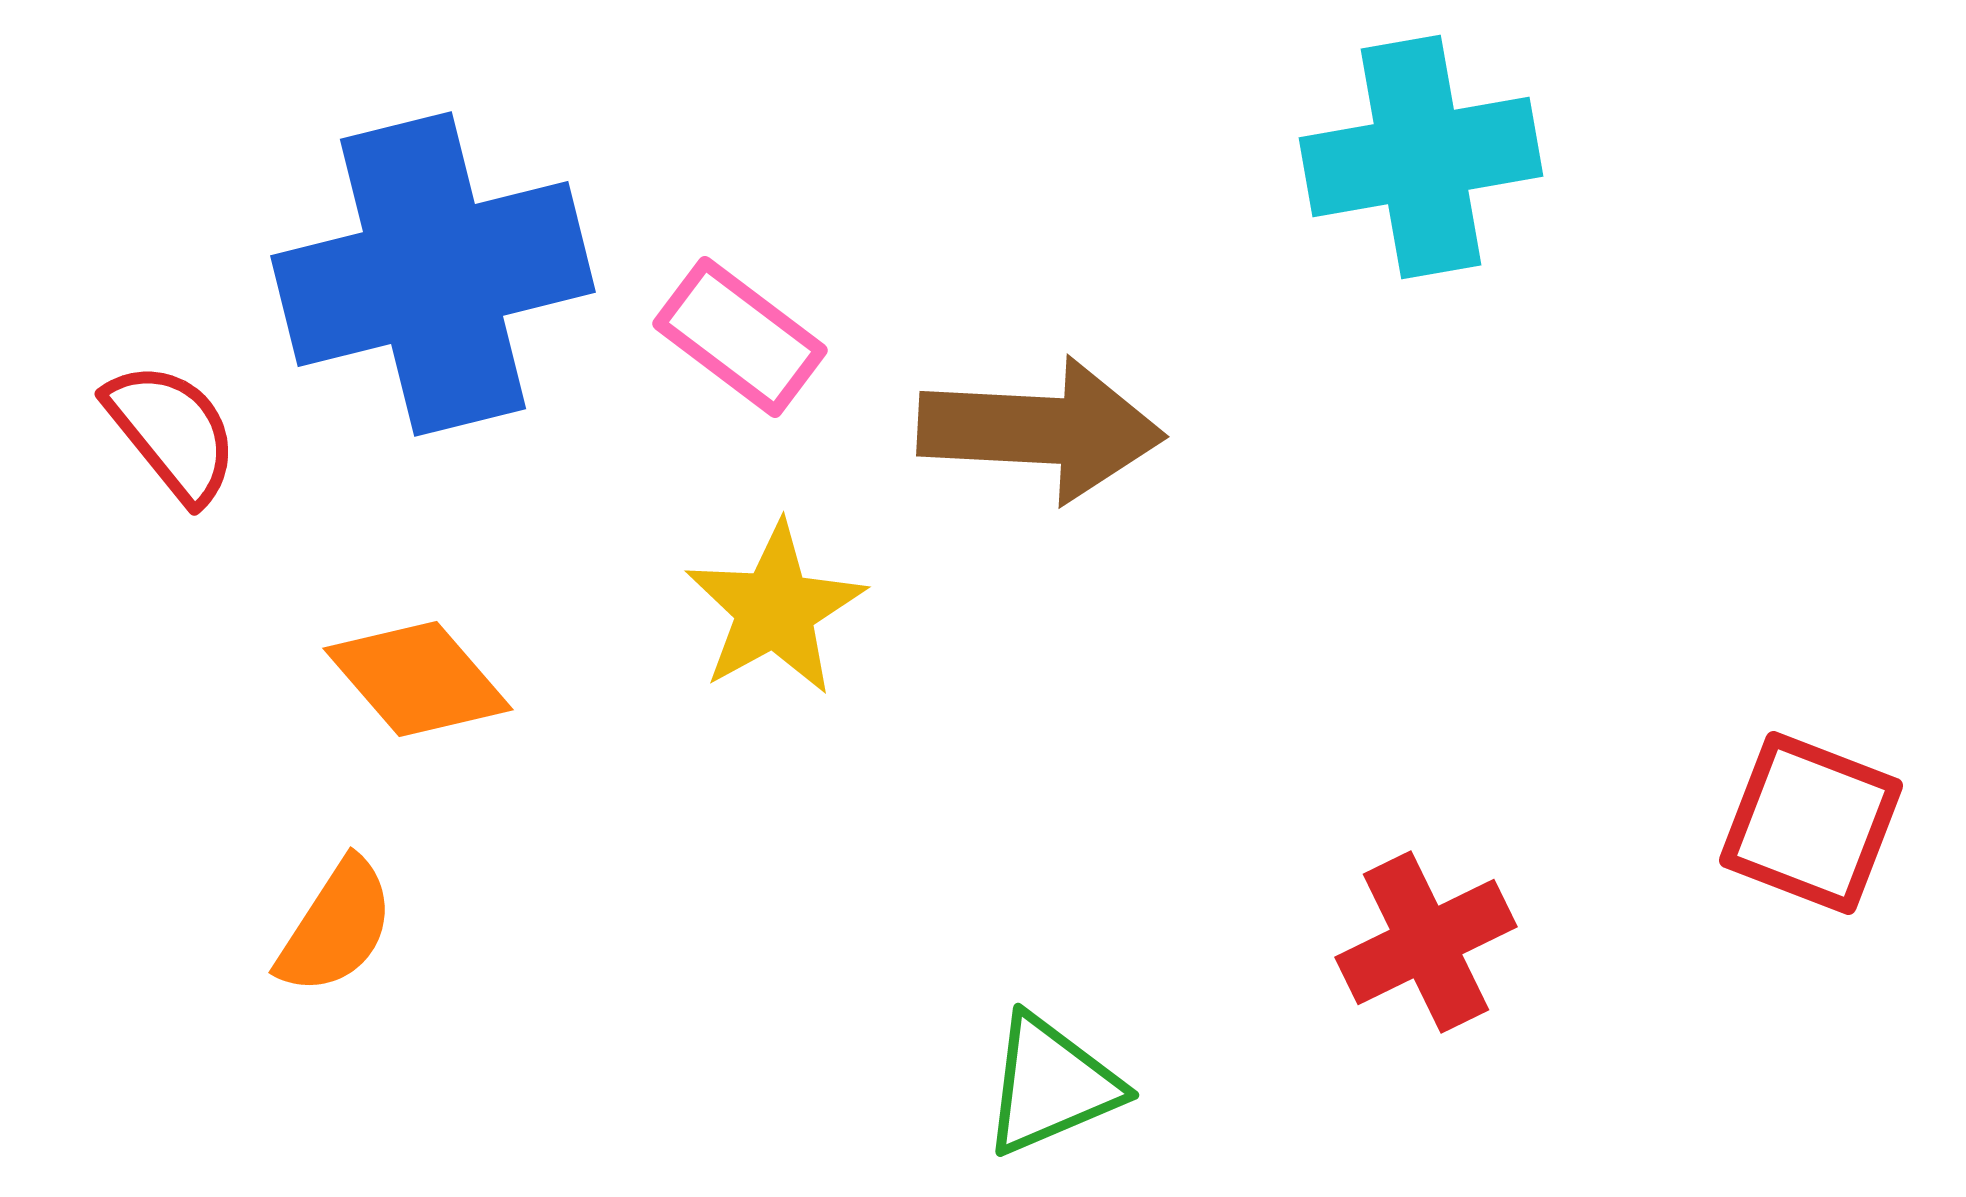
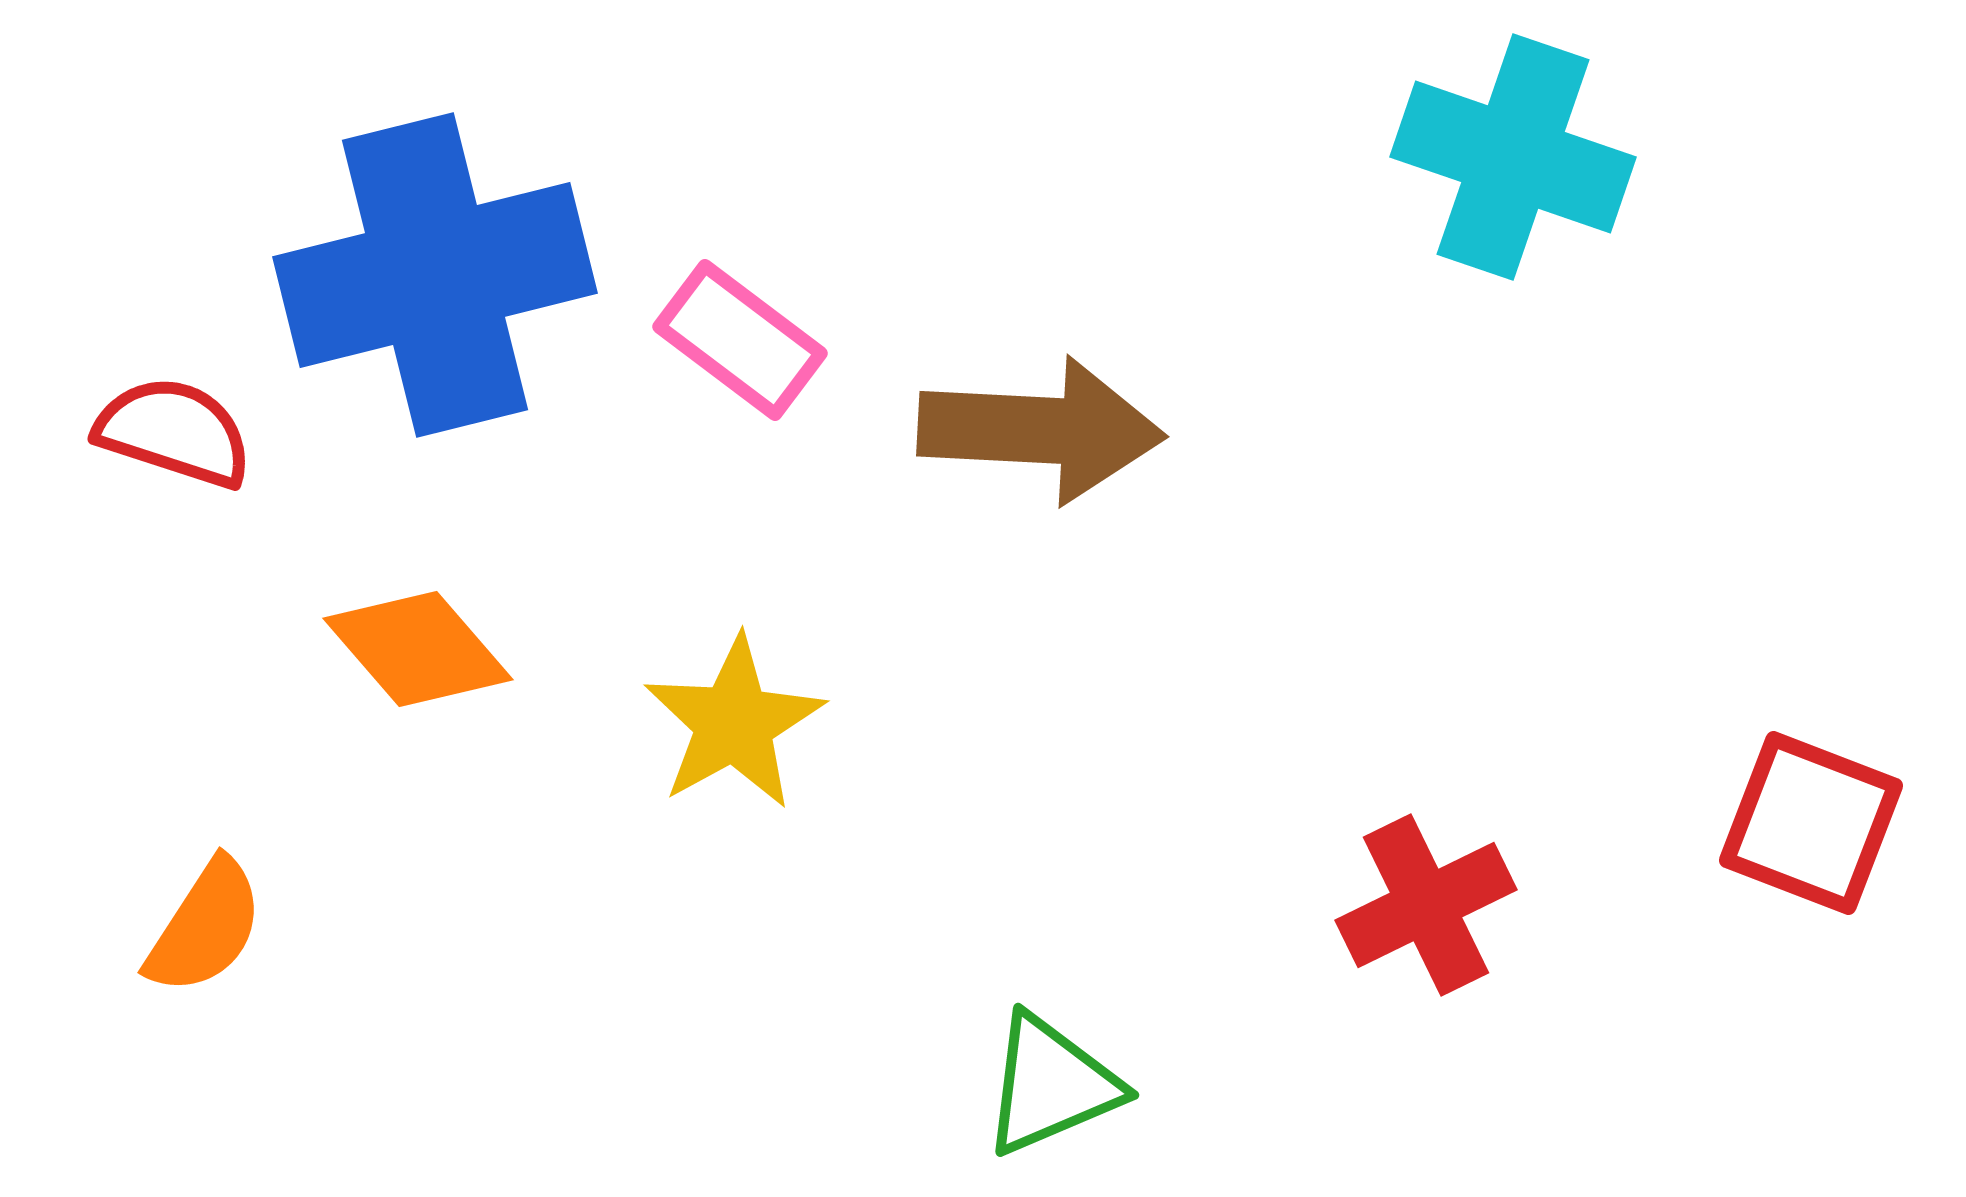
cyan cross: moved 92 px right; rotated 29 degrees clockwise
blue cross: moved 2 px right, 1 px down
pink rectangle: moved 3 px down
red semicircle: moved 2 px right; rotated 33 degrees counterclockwise
yellow star: moved 41 px left, 114 px down
orange diamond: moved 30 px up
orange semicircle: moved 131 px left
red cross: moved 37 px up
